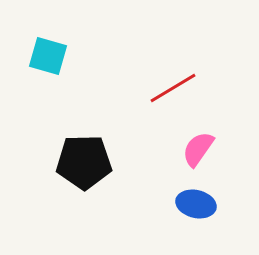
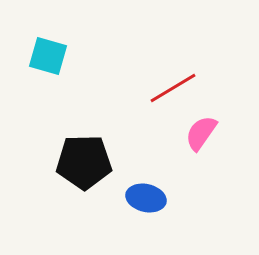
pink semicircle: moved 3 px right, 16 px up
blue ellipse: moved 50 px left, 6 px up
